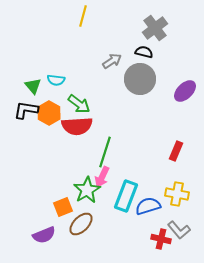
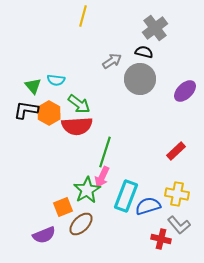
red rectangle: rotated 24 degrees clockwise
gray L-shape: moved 5 px up
